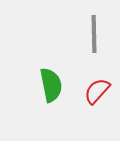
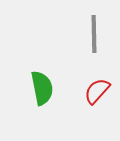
green semicircle: moved 9 px left, 3 px down
